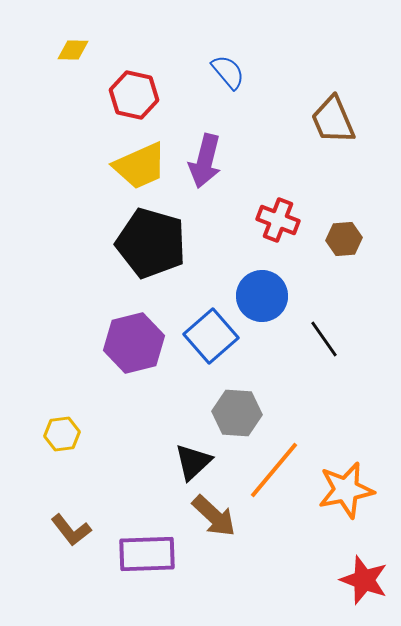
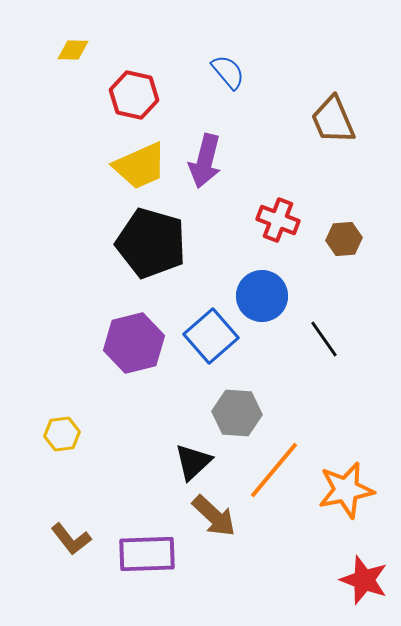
brown L-shape: moved 9 px down
